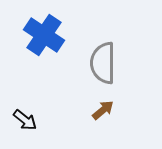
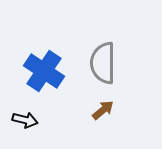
blue cross: moved 36 px down
black arrow: rotated 25 degrees counterclockwise
